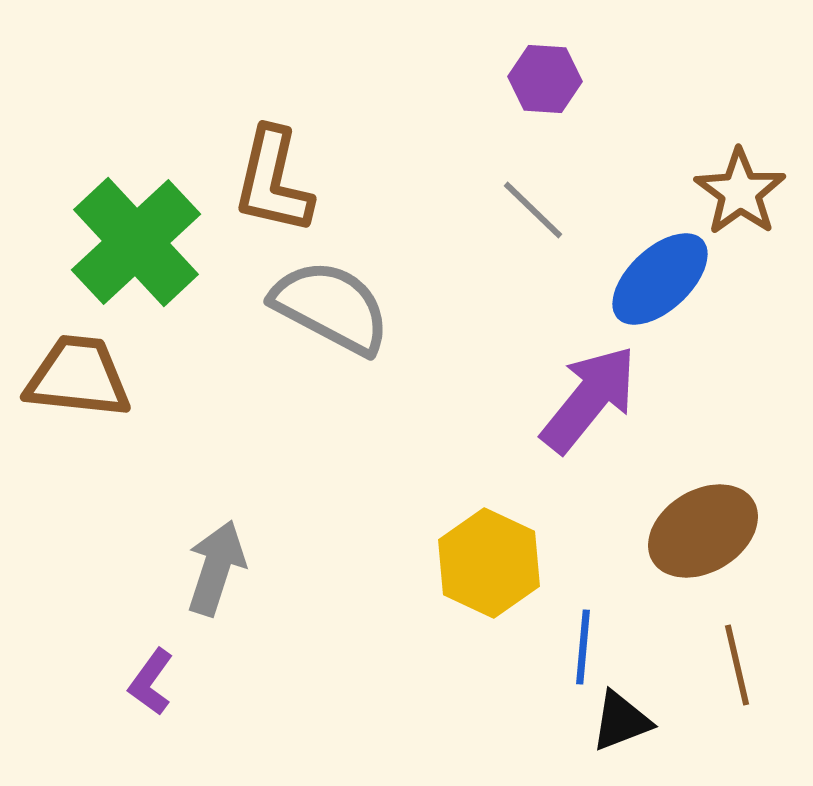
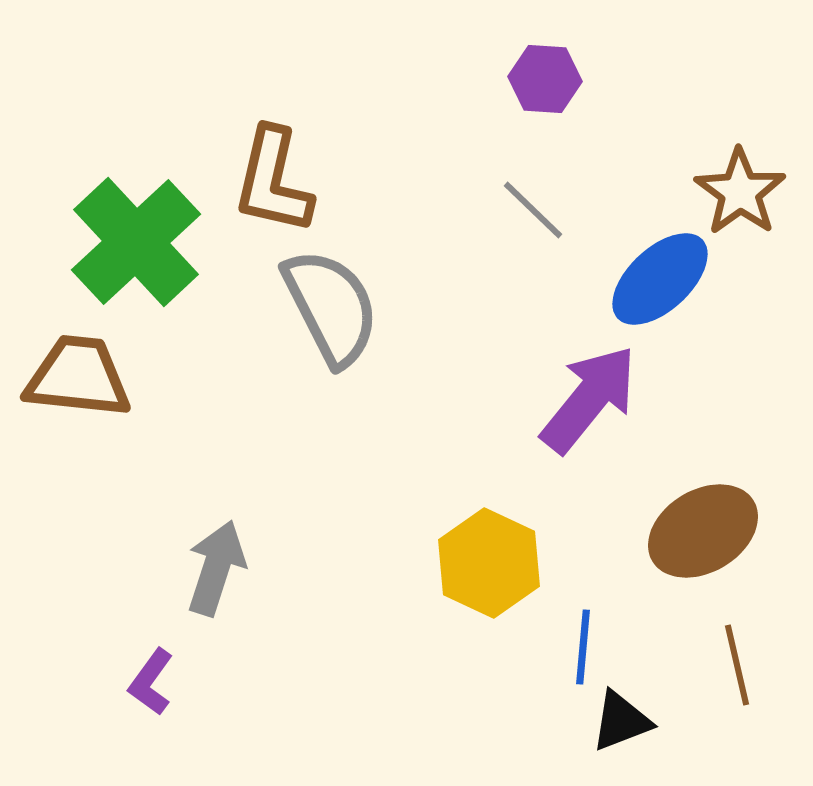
gray semicircle: rotated 35 degrees clockwise
